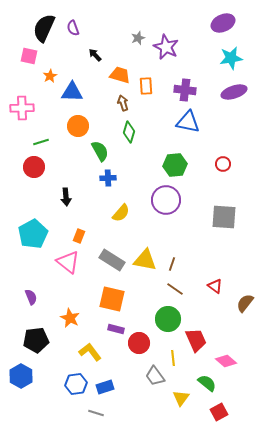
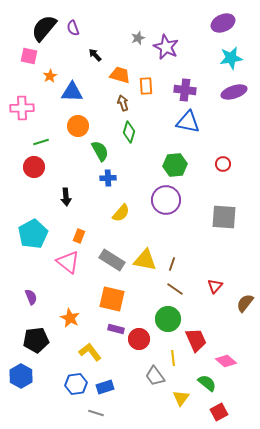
black semicircle at (44, 28): rotated 16 degrees clockwise
red triangle at (215, 286): rotated 35 degrees clockwise
red circle at (139, 343): moved 4 px up
